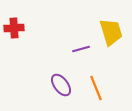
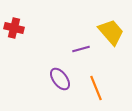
red cross: rotated 18 degrees clockwise
yellow trapezoid: rotated 24 degrees counterclockwise
purple ellipse: moved 1 px left, 6 px up
